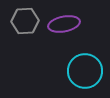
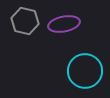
gray hexagon: rotated 16 degrees clockwise
